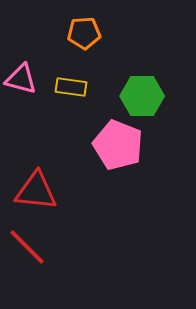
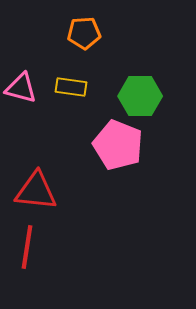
pink triangle: moved 9 px down
green hexagon: moved 2 px left
red line: rotated 54 degrees clockwise
